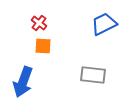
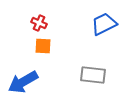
red cross: rotated 14 degrees counterclockwise
blue arrow: rotated 40 degrees clockwise
